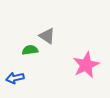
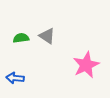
green semicircle: moved 9 px left, 12 px up
blue arrow: rotated 18 degrees clockwise
